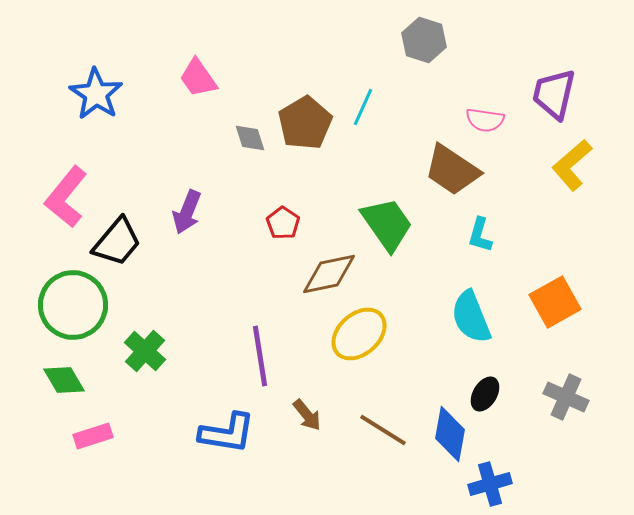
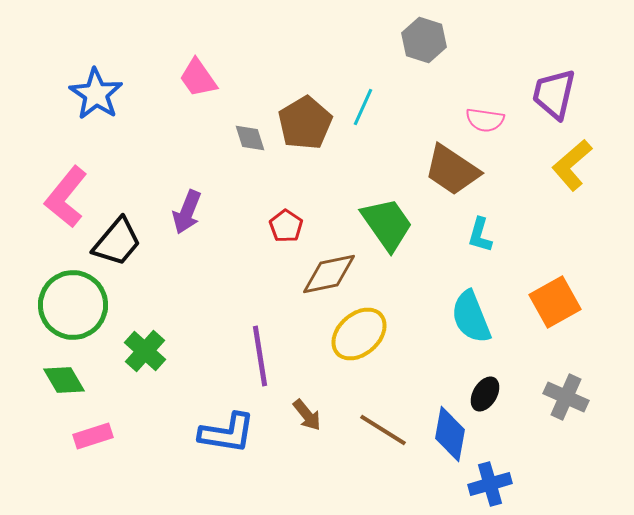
red pentagon: moved 3 px right, 3 px down
